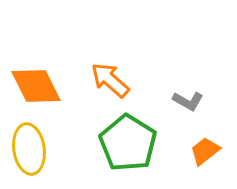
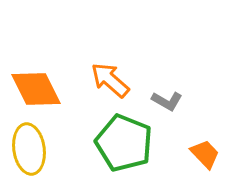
orange diamond: moved 3 px down
gray L-shape: moved 21 px left
green pentagon: moved 4 px left; rotated 10 degrees counterclockwise
orange trapezoid: moved 3 px down; rotated 84 degrees clockwise
